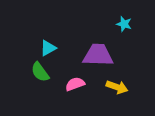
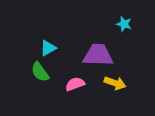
yellow arrow: moved 2 px left, 4 px up
